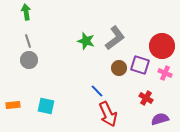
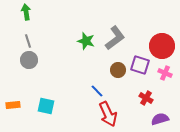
brown circle: moved 1 px left, 2 px down
